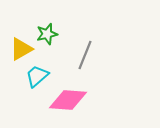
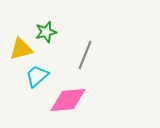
green star: moved 1 px left, 2 px up
yellow triangle: rotated 15 degrees clockwise
pink diamond: rotated 9 degrees counterclockwise
